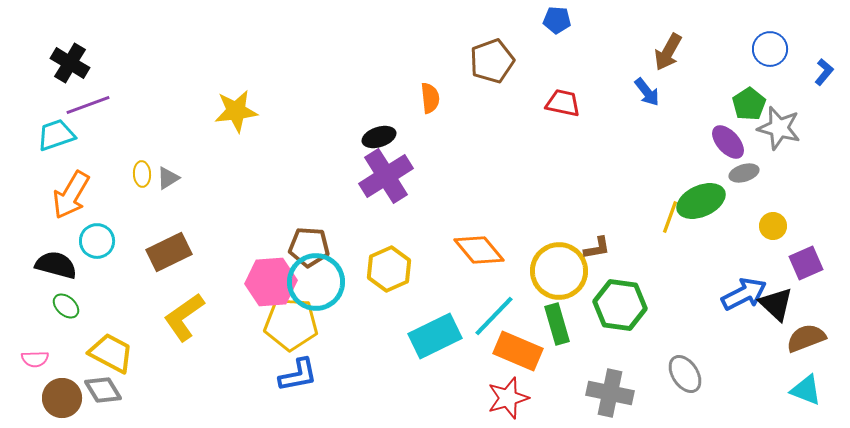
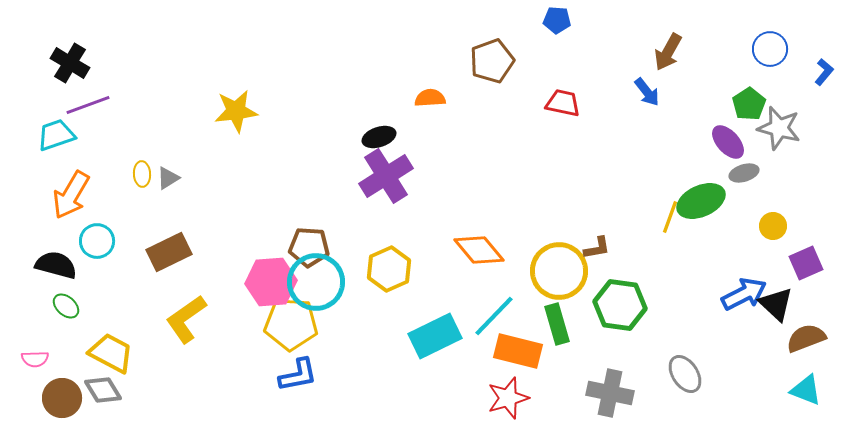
orange semicircle at (430, 98): rotated 88 degrees counterclockwise
yellow L-shape at (184, 317): moved 2 px right, 2 px down
orange rectangle at (518, 351): rotated 9 degrees counterclockwise
